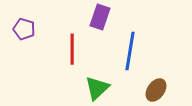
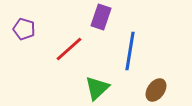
purple rectangle: moved 1 px right
red line: moved 3 px left; rotated 48 degrees clockwise
